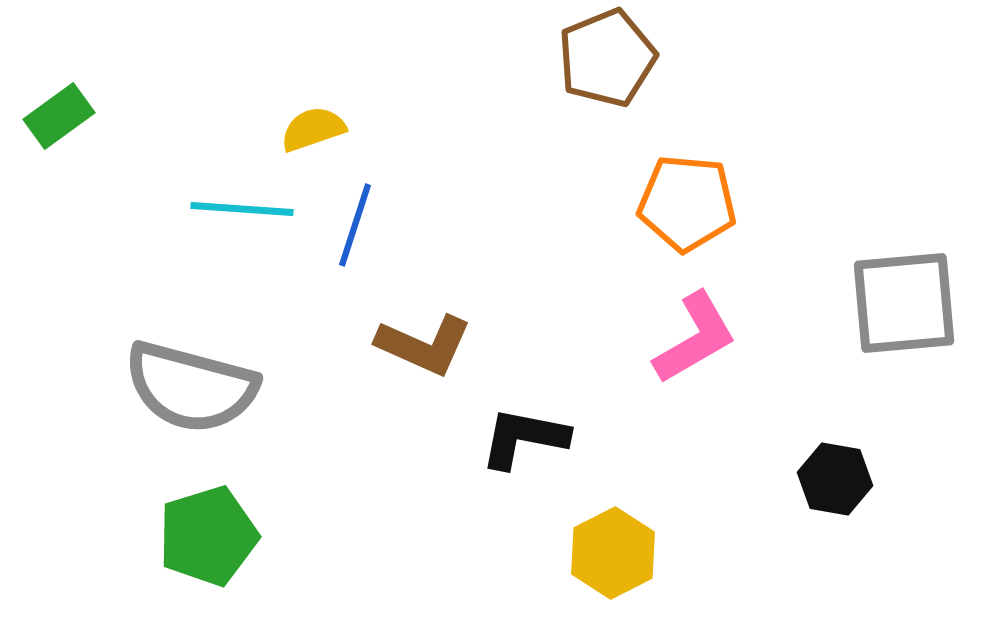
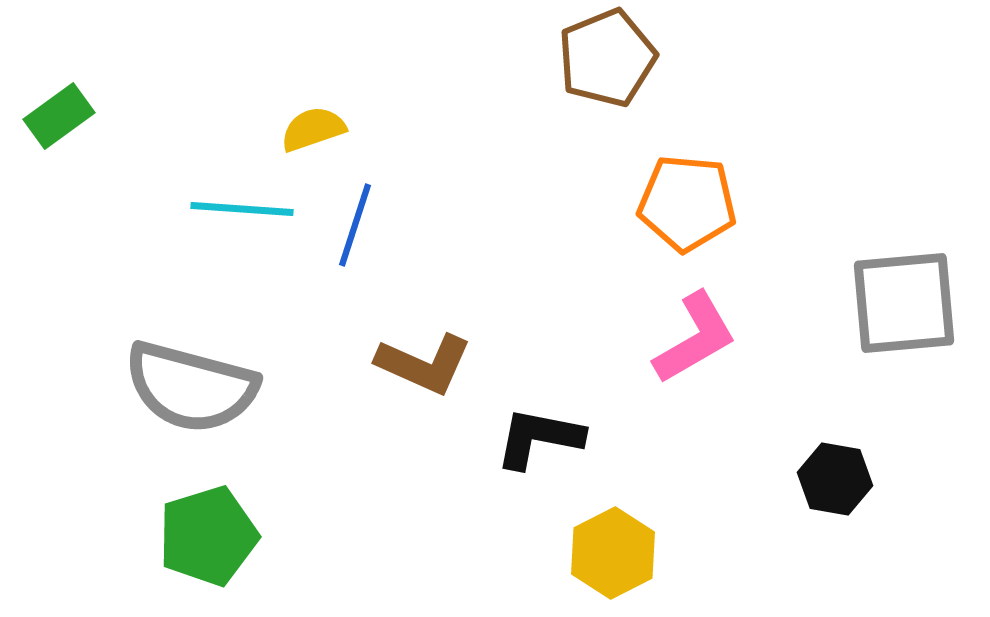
brown L-shape: moved 19 px down
black L-shape: moved 15 px right
